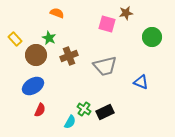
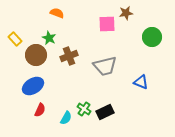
pink square: rotated 18 degrees counterclockwise
cyan semicircle: moved 4 px left, 4 px up
